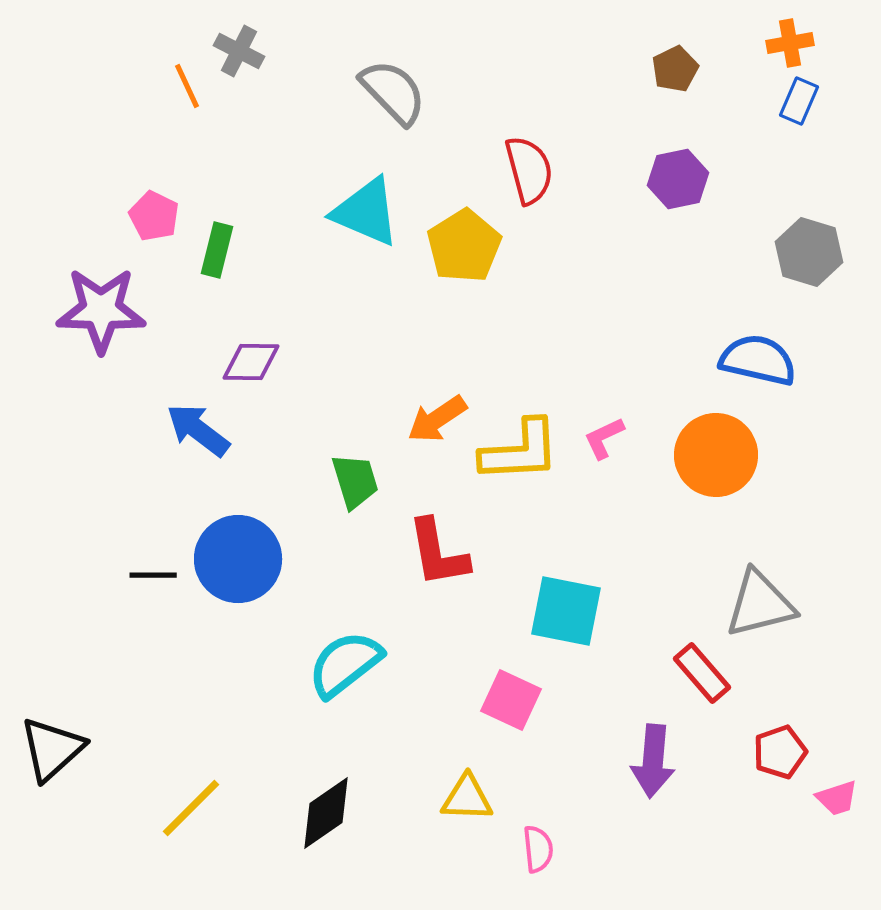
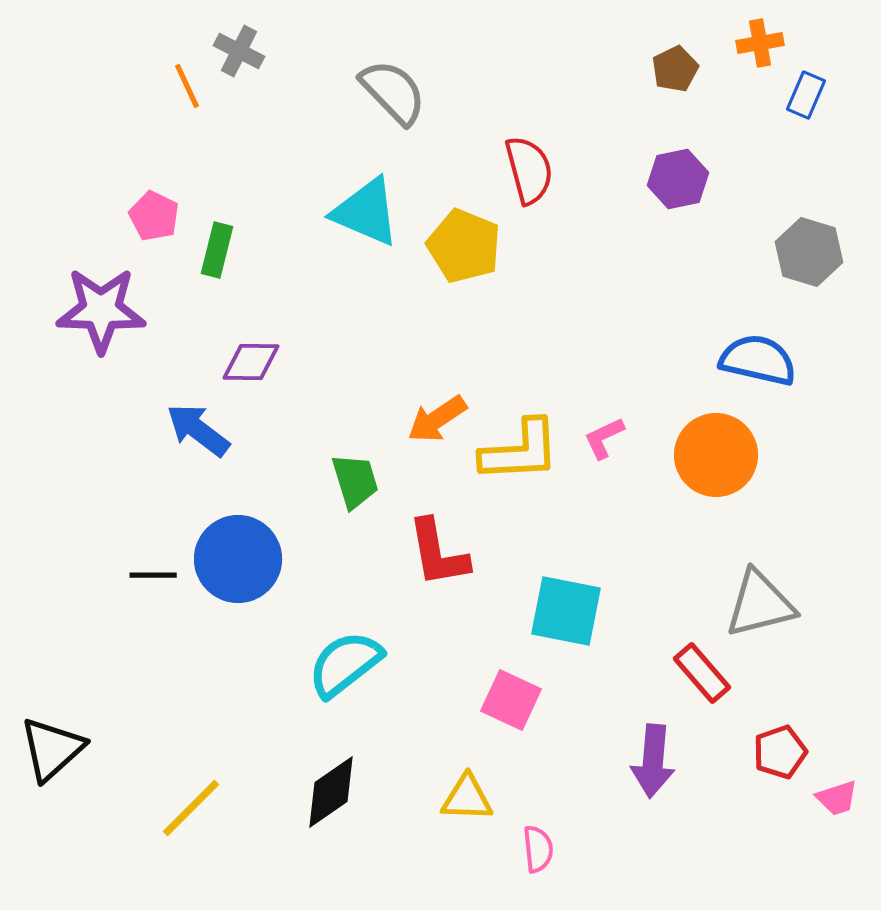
orange cross: moved 30 px left
blue rectangle: moved 7 px right, 6 px up
yellow pentagon: rotated 18 degrees counterclockwise
black diamond: moved 5 px right, 21 px up
